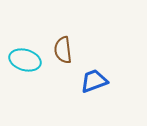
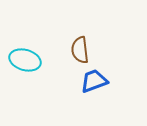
brown semicircle: moved 17 px right
